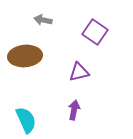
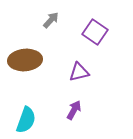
gray arrow: moved 8 px right; rotated 120 degrees clockwise
brown ellipse: moved 4 px down
purple arrow: rotated 18 degrees clockwise
cyan semicircle: rotated 44 degrees clockwise
